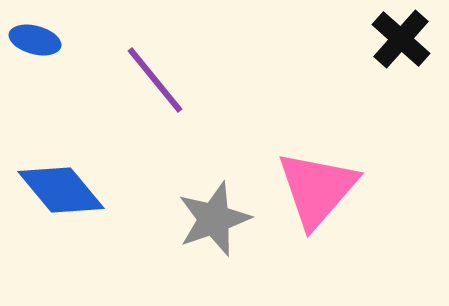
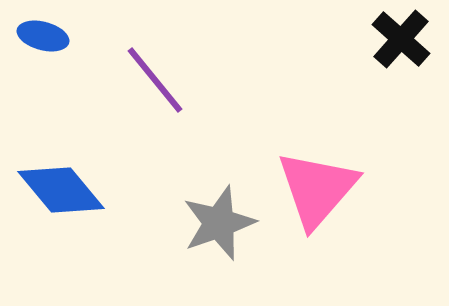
blue ellipse: moved 8 px right, 4 px up
gray star: moved 5 px right, 4 px down
